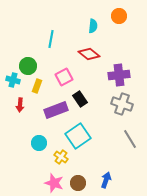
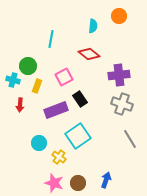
yellow cross: moved 2 px left
